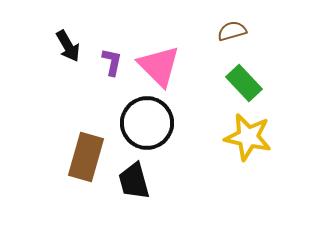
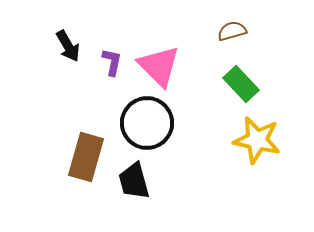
green rectangle: moved 3 px left, 1 px down
yellow star: moved 9 px right, 3 px down
